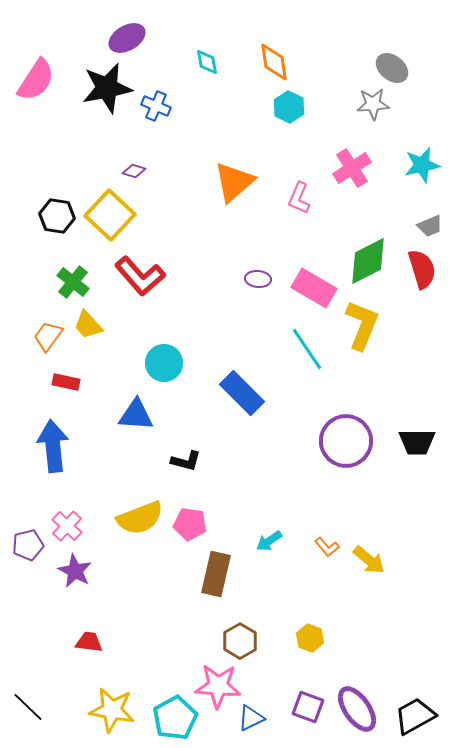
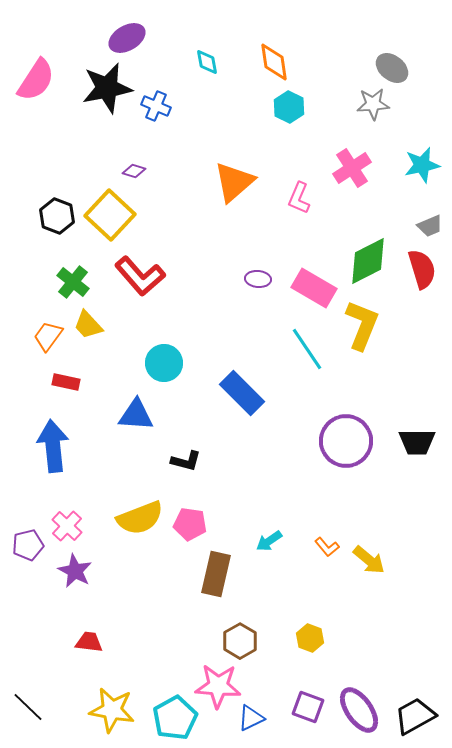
black hexagon at (57, 216): rotated 12 degrees clockwise
purple ellipse at (357, 709): moved 2 px right, 1 px down
